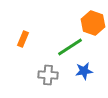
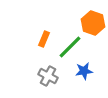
orange rectangle: moved 21 px right
green line: rotated 12 degrees counterclockwise
gray cross: moved 1 px down; rotated 24 degrees clockwise
